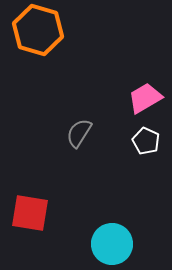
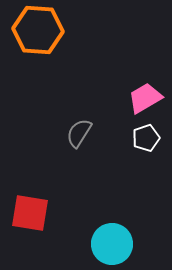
orange hexagon: rotated 12 degrees counterclockwise
white pentagon: moved 3 px up; rotated 28 degrees clockwise
